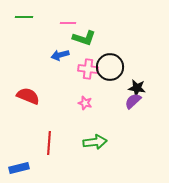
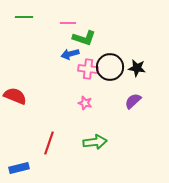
blue arrow: moved 10 px right, 1 px up
black star: moved 20 px up
red semicircle: moved 13 px left
red line: rotated 15 degrees clockwise
